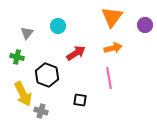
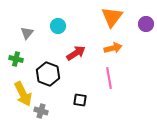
purple circle: moved 1 px right, 1 px up
green cross: moved 1 px left, 2 px down
black hexagon: moved 1 px right, 1 px up
